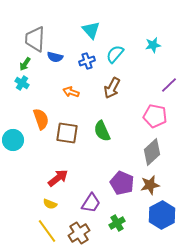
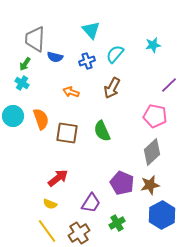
cyan circle: moved 24 px up
